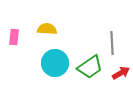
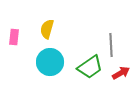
yellow semicircle: rotated 78 degrees counterclockwise
gray line: moved 1 px left, 2 px down
cyan circle: moved 5 px left, 1 px up
